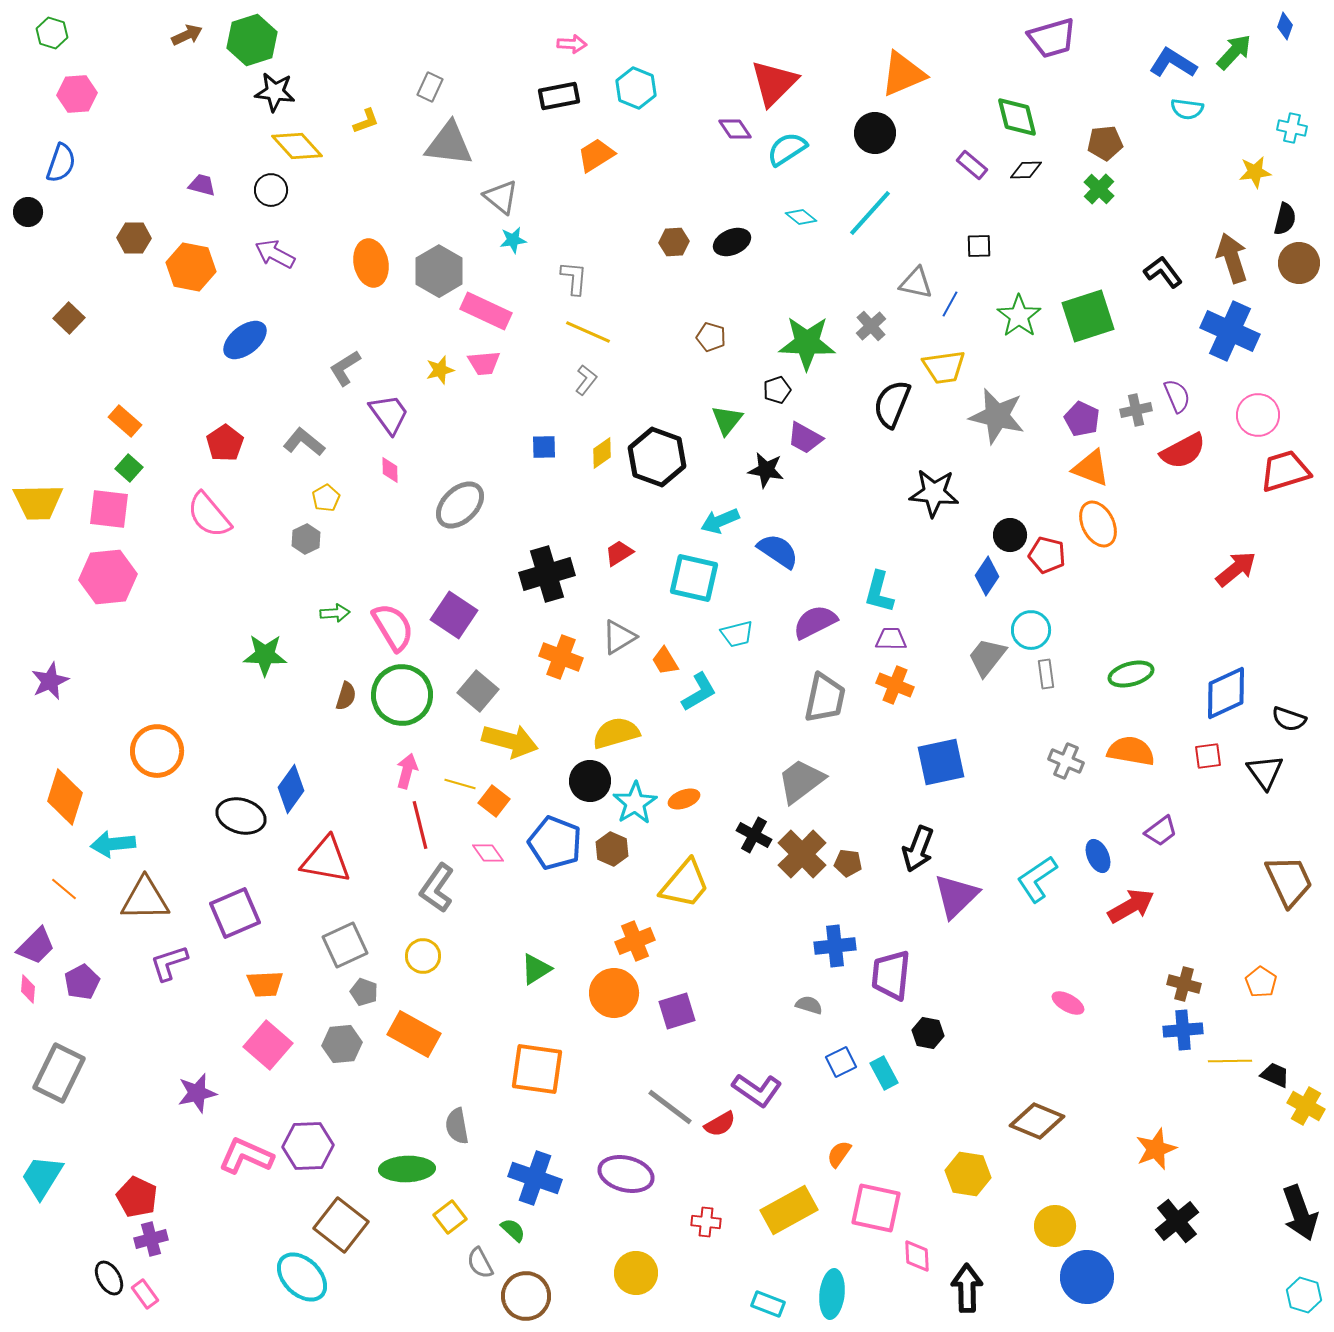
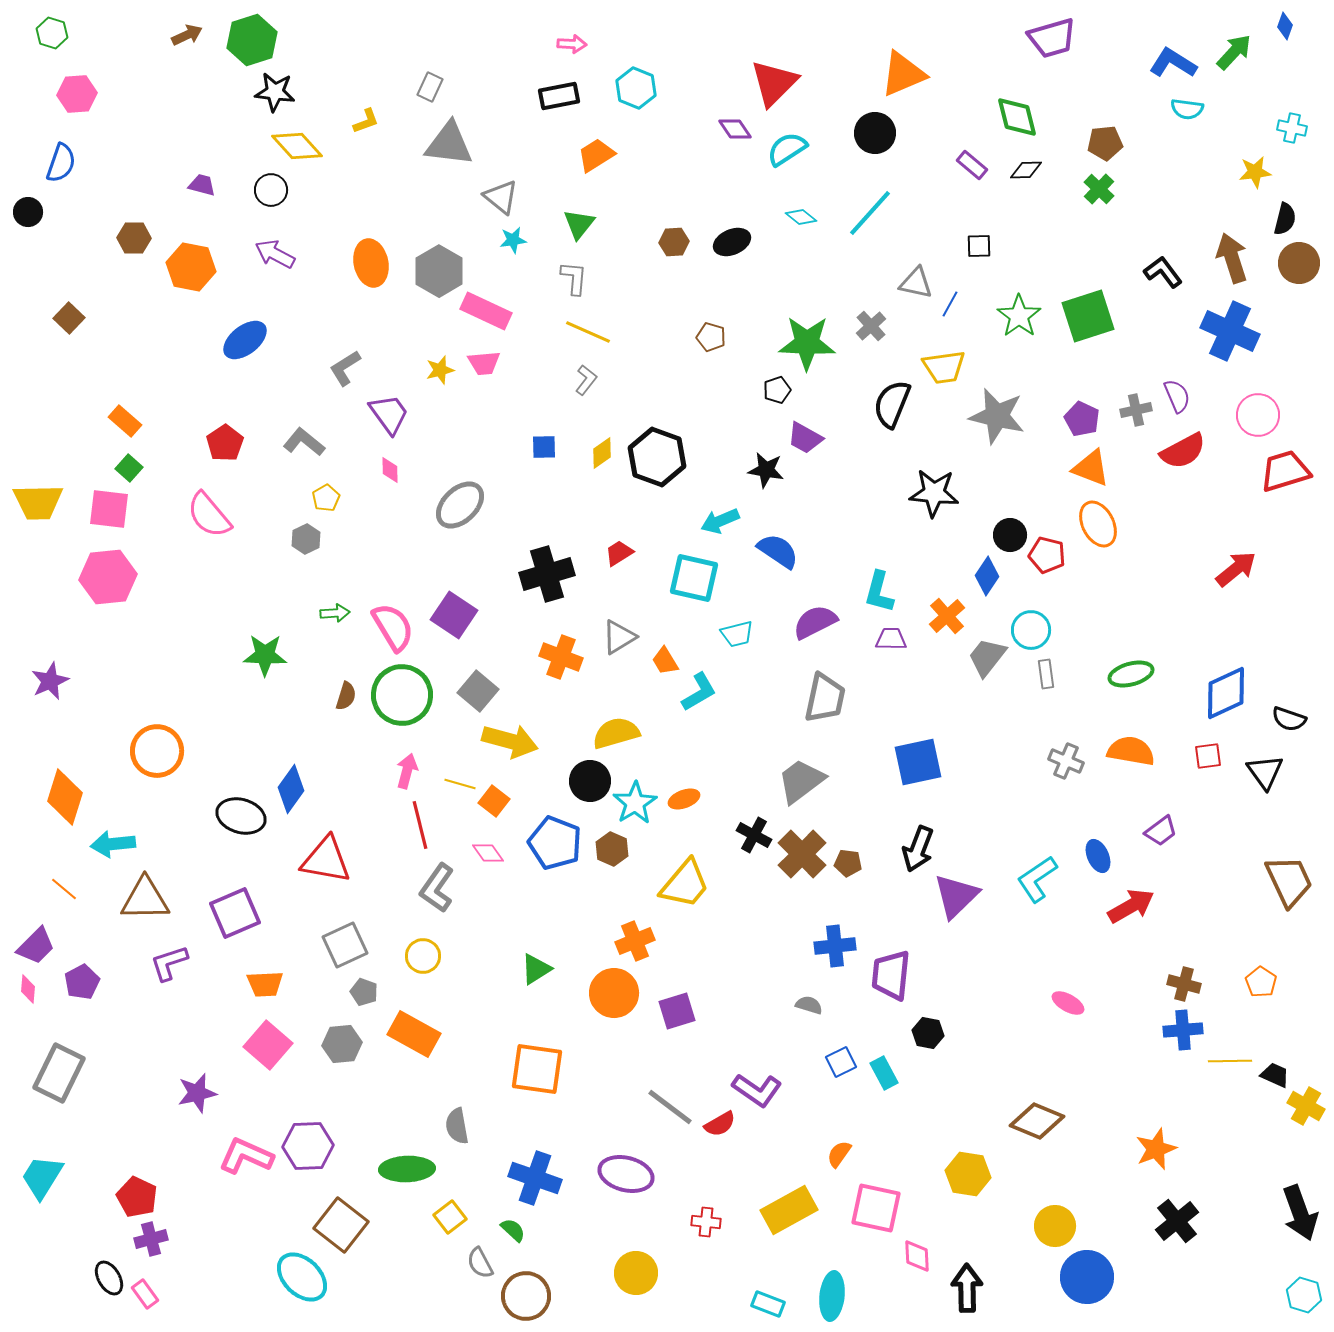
green triangle at (727, 420): moved 148 px left, 196 px up
orange cross at (895, 685): moved 52 px right, 69 px up; rotated 27 degrees clockwise
blue square at (941, 762): moved 23 px left
cyan ellipse at (832, 1294): moved 2 px down
